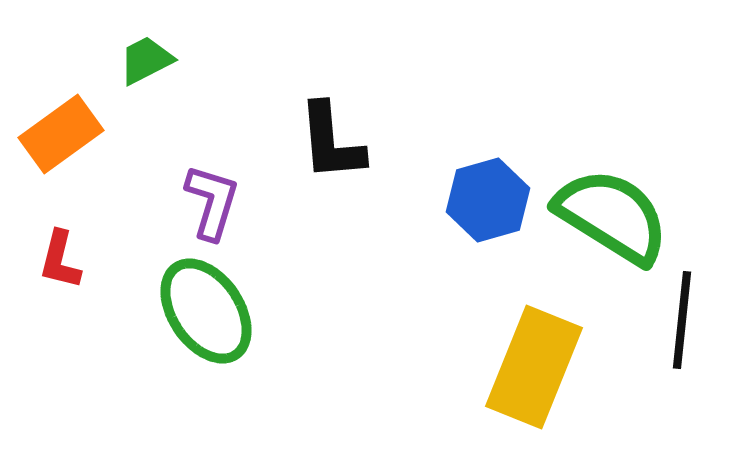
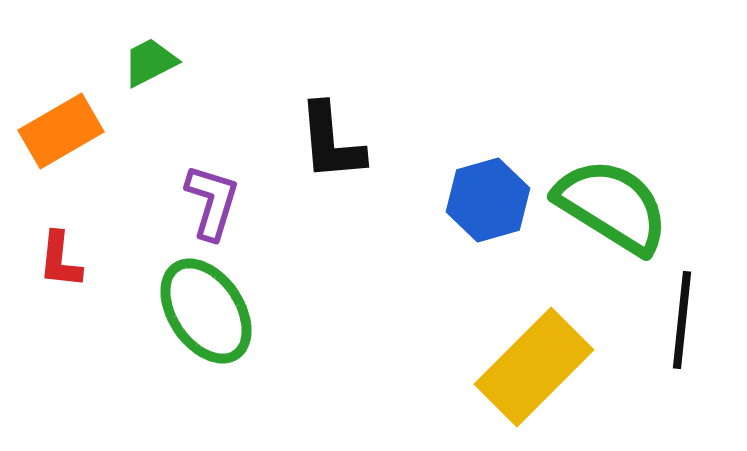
green trapezoid: moved 4 px right, 2 px down
orange rectangle: moved 3 px up; rotated 6 degrees clockwise
green semicircle: moved 10 px up
red L-shape: rotated 8 degrees counterclockwise
yellow rectangle: rotated 23 degrees clockwise
